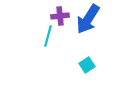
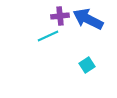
blue arrow: rotated 84 degrees clockwise
cyan line: rotated 50 degrees clockwise
